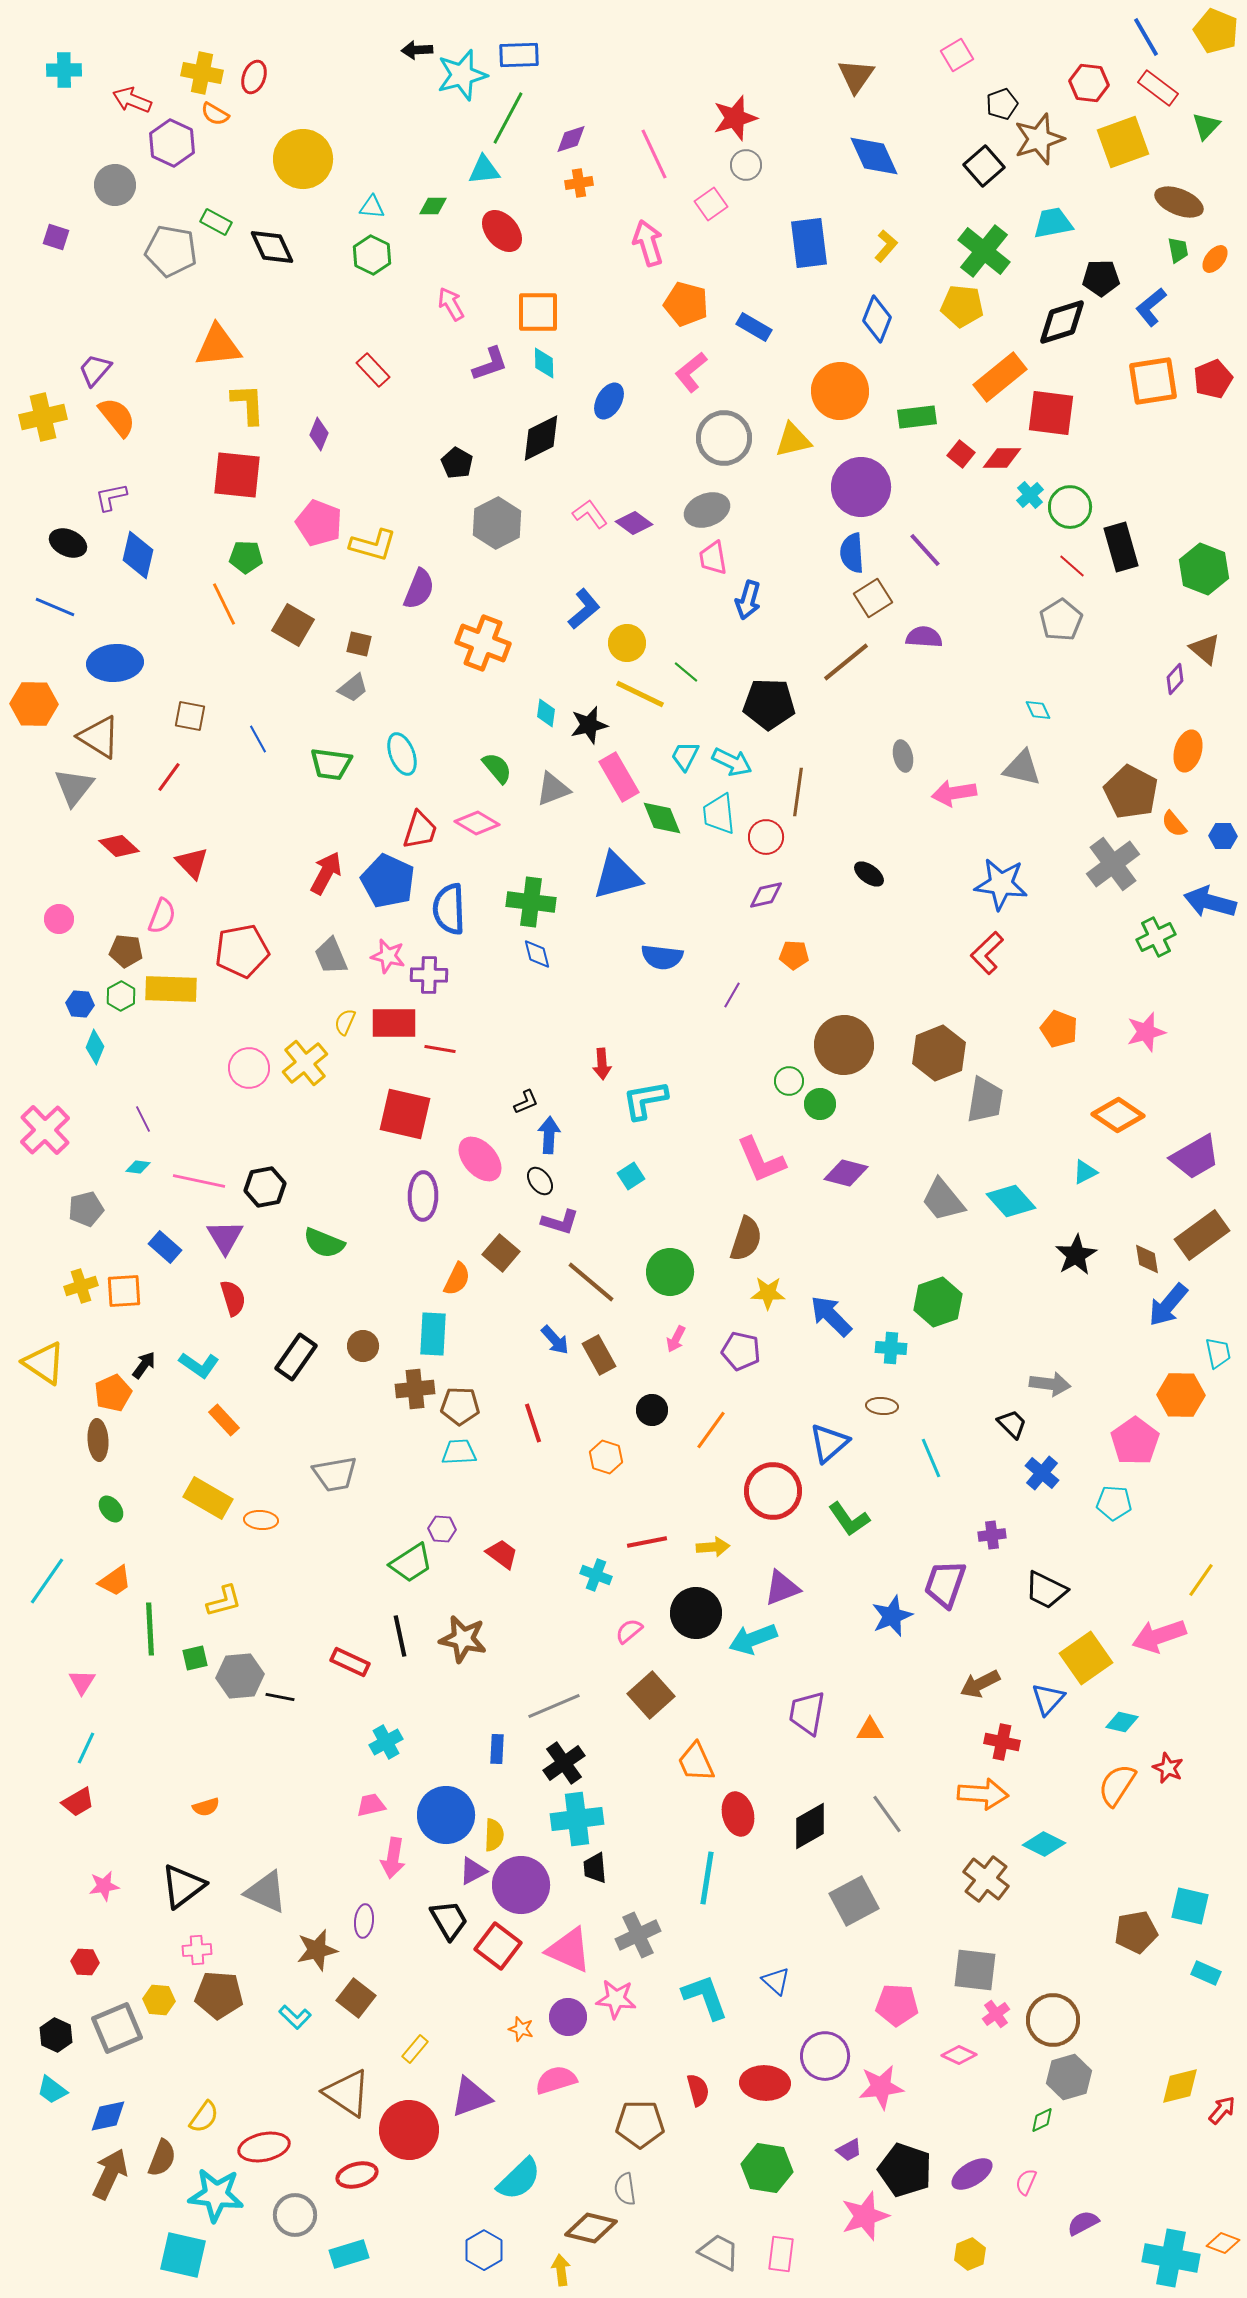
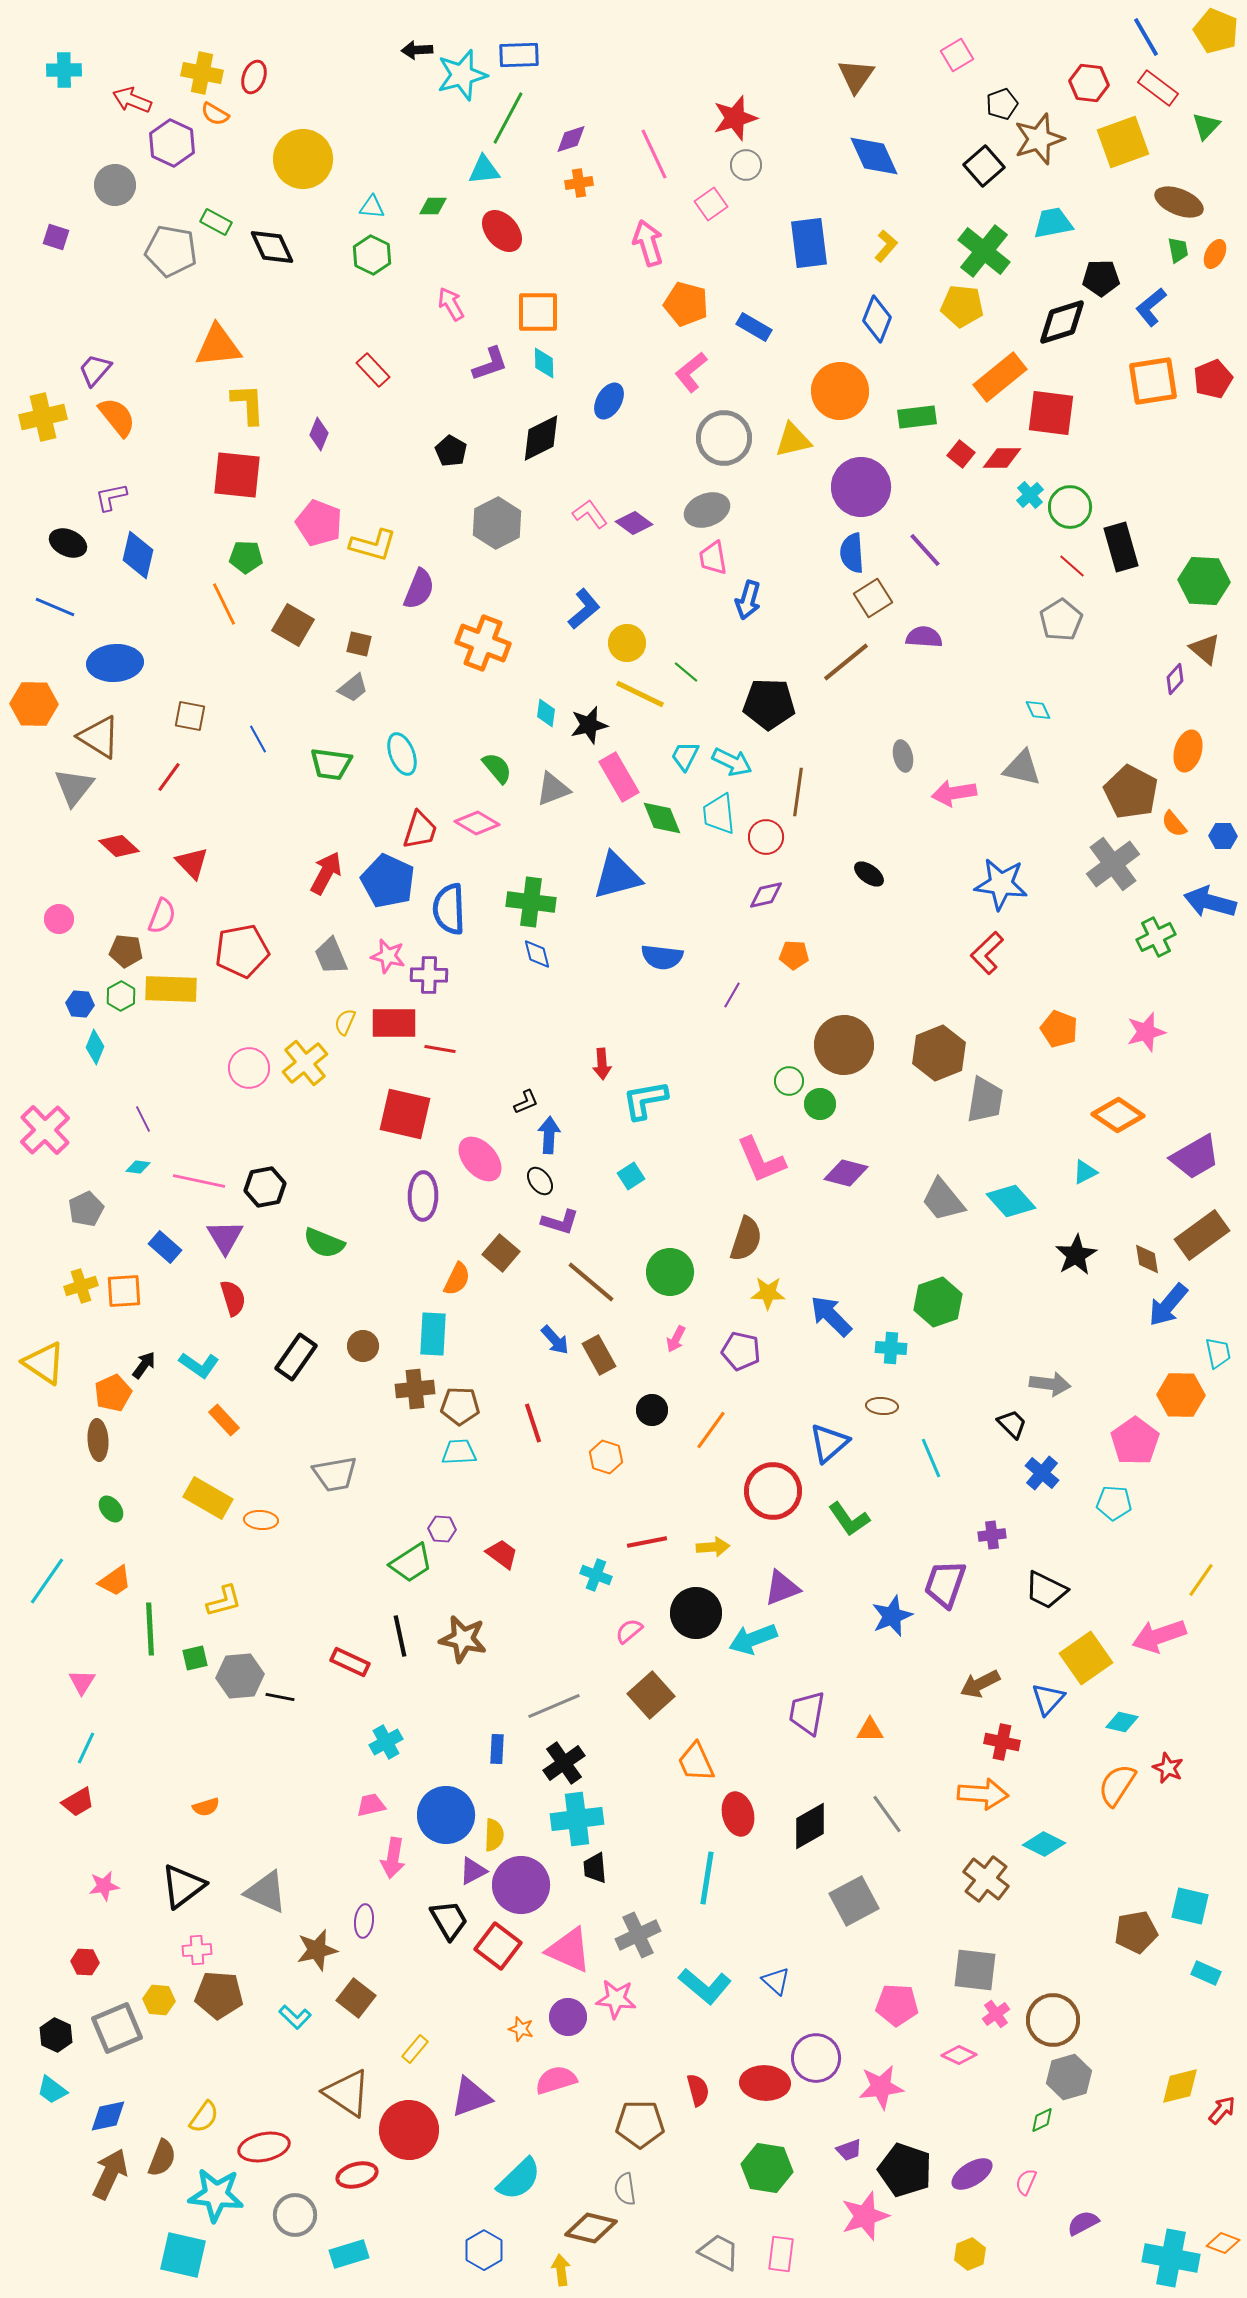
orange ellipse at (1215, 259): moved 5 px up; rotated 12 degrees counterclockwise
black pentagon at (457, 463): moved 6 px left, 12 px up
green hexagon at (1204, 569): moved 12 px down; rotated 18 degrees counterclockwise
gray pentagon at (86, 1209): rotated 12 degrees counterclockwise
cyan L-shape at (705, 1997): moved 11 px up; rotated 150 degrees clockwise
purple circle at (825, 2056): moved 9 px left, 2 px down
purple trapezoid at (849, 2150): rotated 8 degrees clockwise
